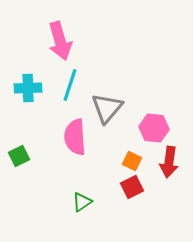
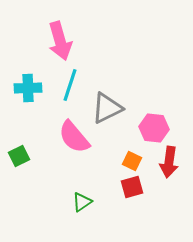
gray triangle: rotated 24 degrees clockwise
pink semicircle: moved 1 px left; rotated 36 degrees counterclockwise
red square: rotated 10 degrees clockwise
